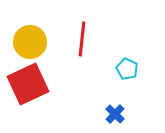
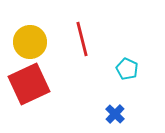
red line: rotated 20 degrees counterclockwise
red square: moved 1 px right
